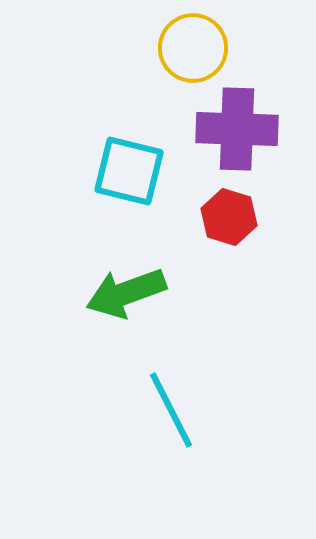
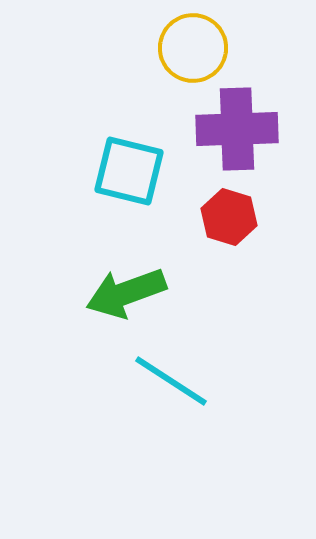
purple cross: rotated 4 degrees counterclockwise
cyan line: moved 29 px up; rotated 30 degrees counterclockwise
